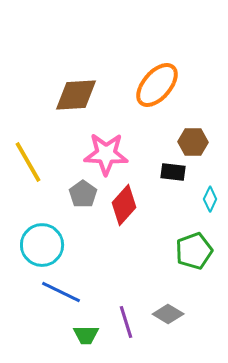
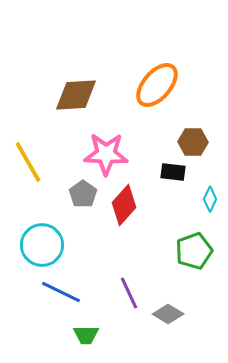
purple line: moved 3 px right, 29 px up; rotated 8 degrees counterclockwise
